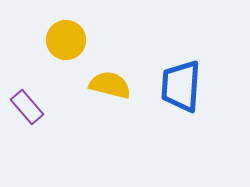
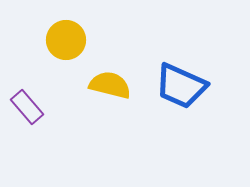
blue trapezoid: rotated 70 degrees counterclockwise
